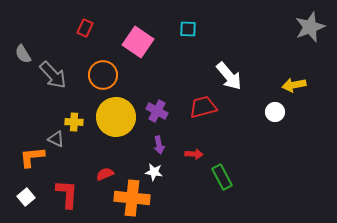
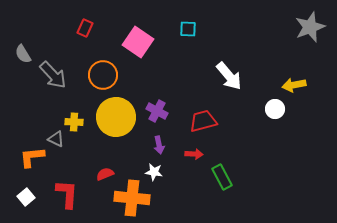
red trapezoid: moved 14 px down
white circle: moved 3 px up
